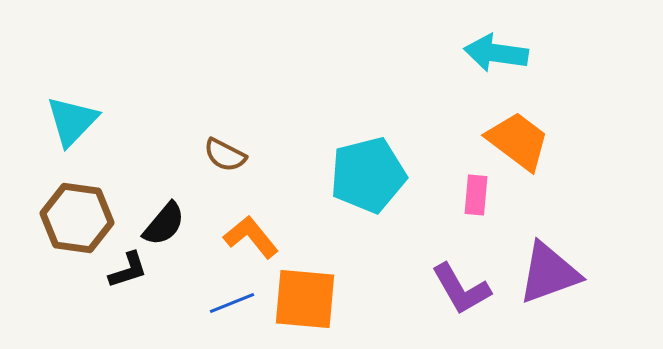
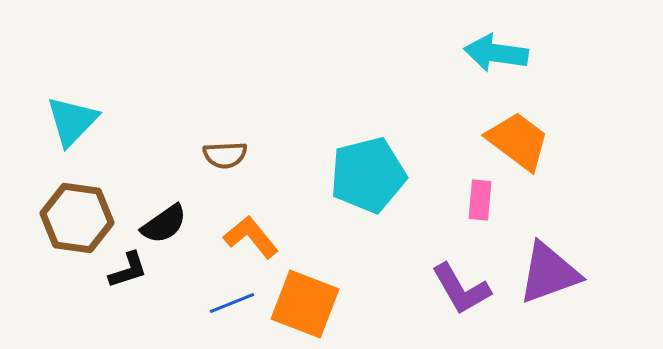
brown semicircle: rotated 30 degrees counterclockwise
pink rectangle: moved 4 px right, 5 px down
black semicircle: rotated 15 degrees clockwise
orange square: moved 5 px down; rotated 16 degrees clockwise
